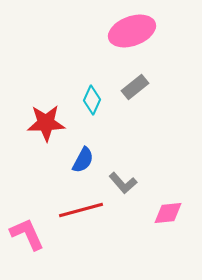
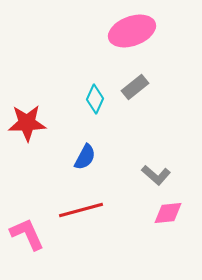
cyan diamond: moved 3 px right, 1 px up
red star: moved 19 px left
blue semicircle: moved 2 px right, 3 px up
gray L-shape: moved 33 px right, 8 px up; rotated 8 degrees counterclockwise
